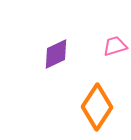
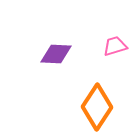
purple diamond: rotated 28 degrees clockwise
